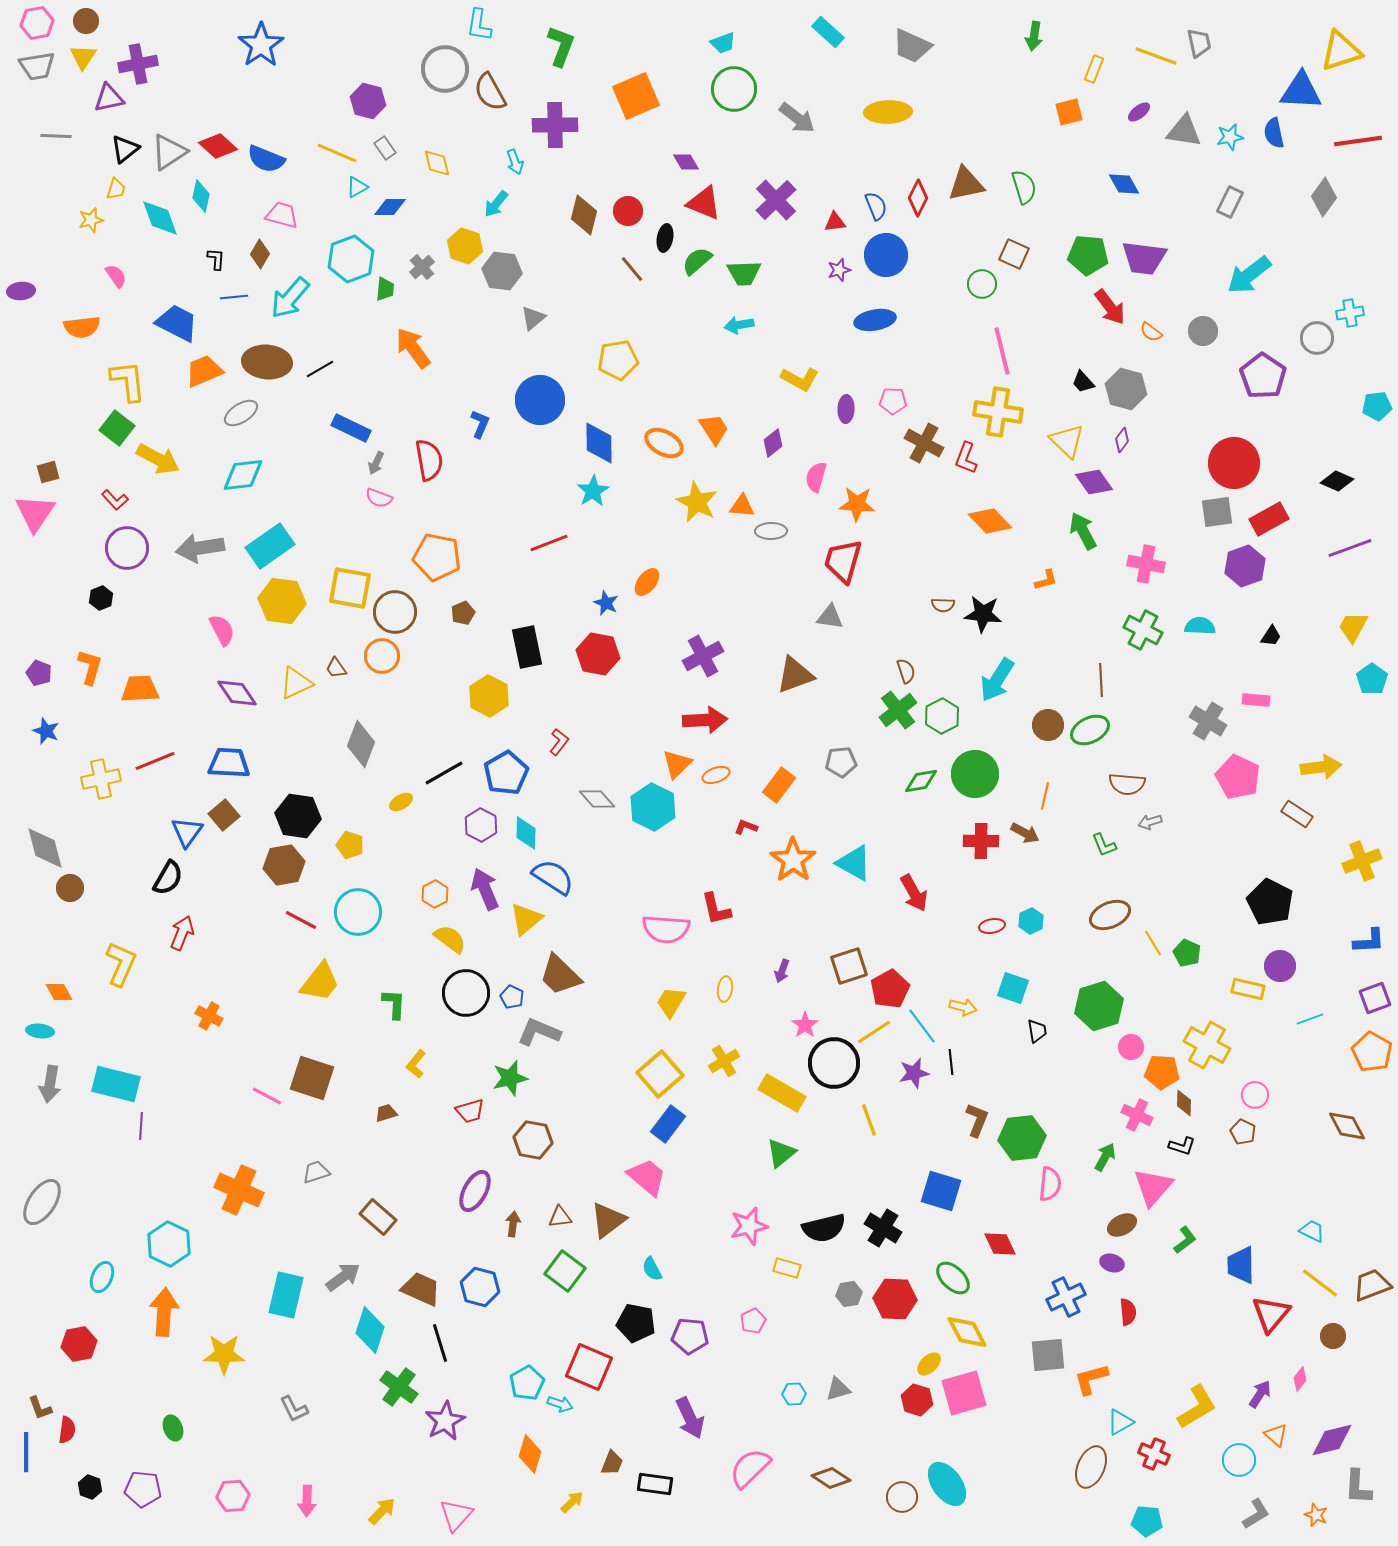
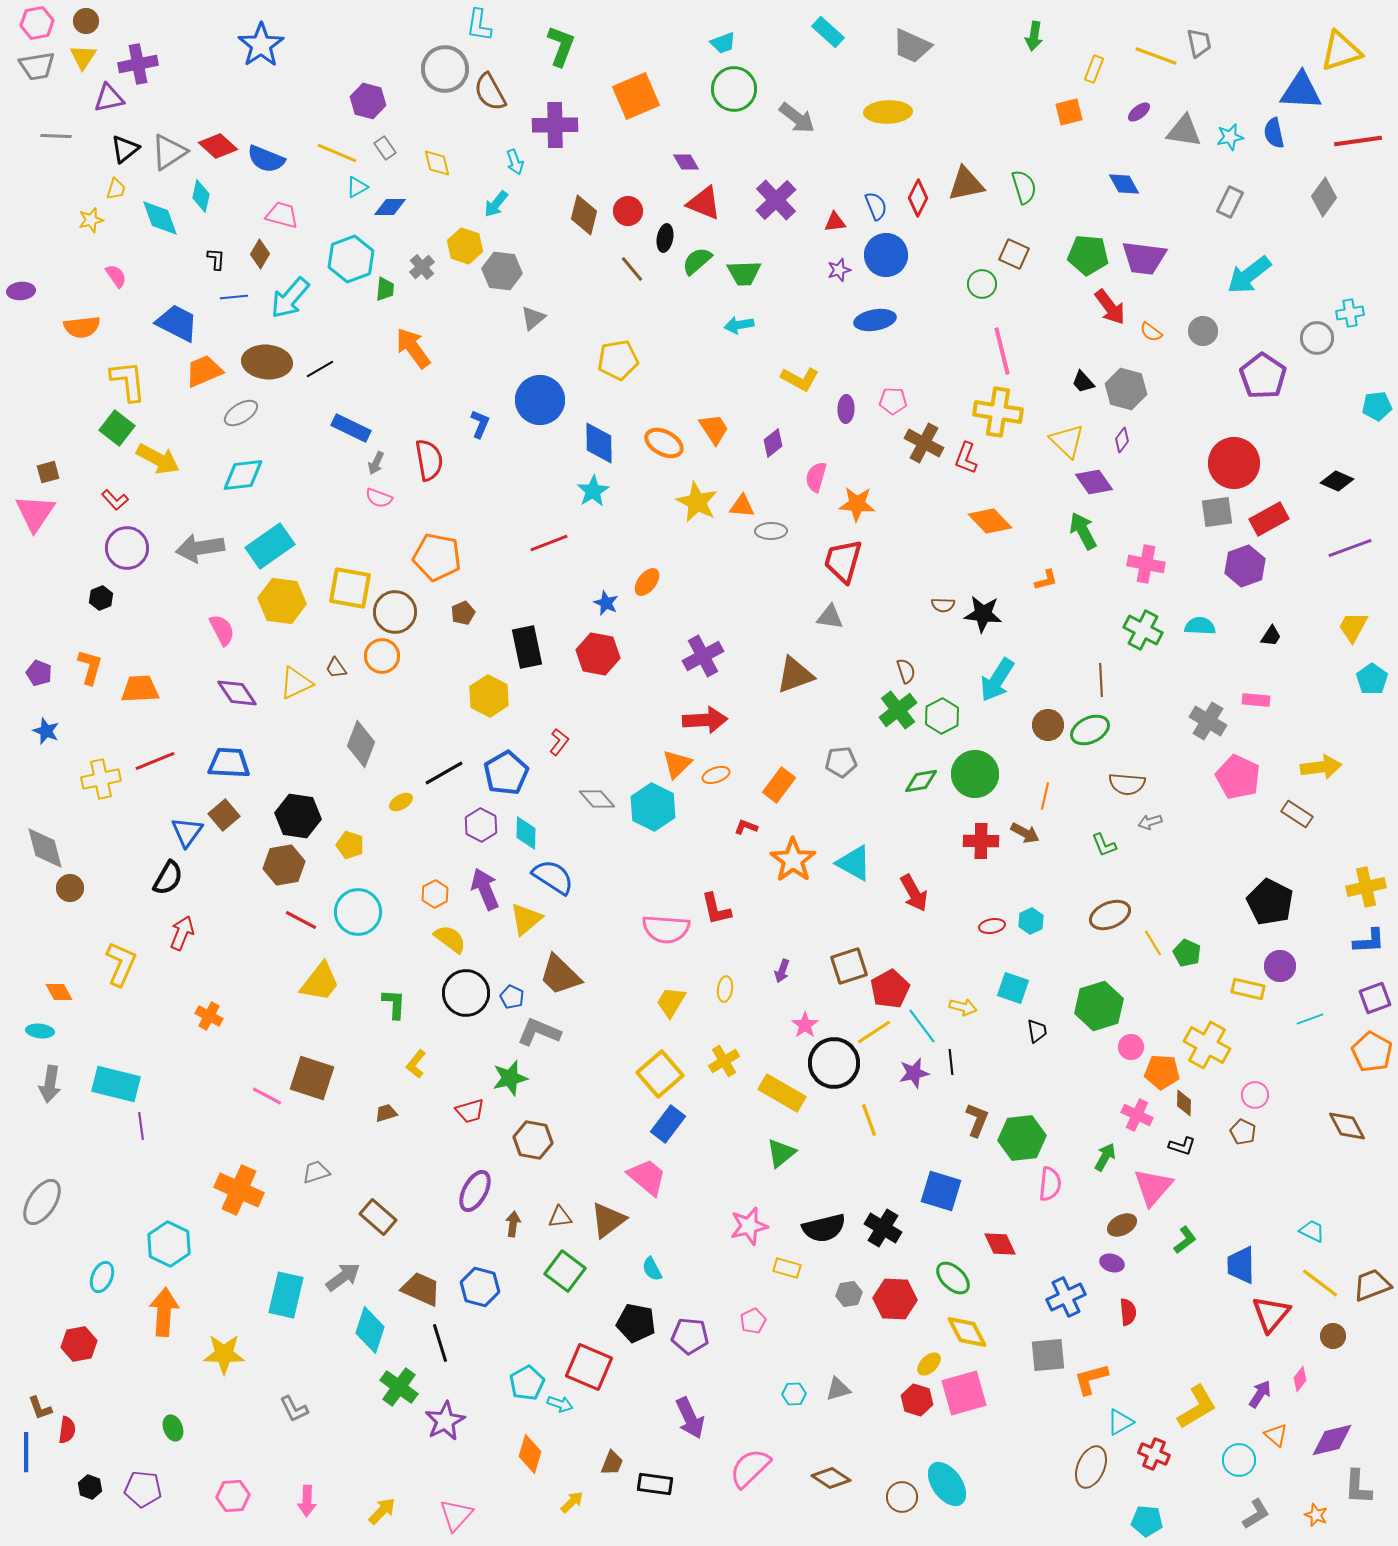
yellow cross at (1362, 861): moved 4 px right, 26 px down; rotated 9 degrees clockwise
purple line at (141, 1126): rotated 12 degrees counterclockwise
